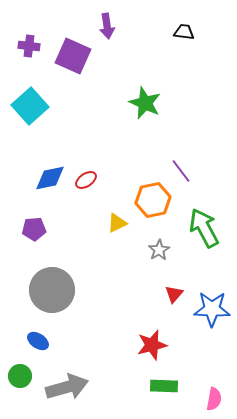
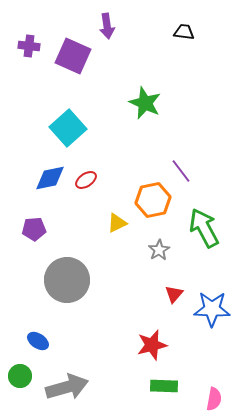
cyan square: moved 38 px right, 22 px down
gray circle: moved 15 px right, 10 px up
